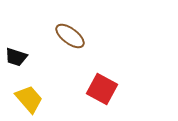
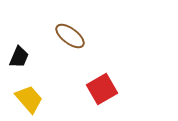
black trapezoid: moved 3 px right; rotated 85 degrees counterclockwise
red square: rotated 32 degrees clockwise
